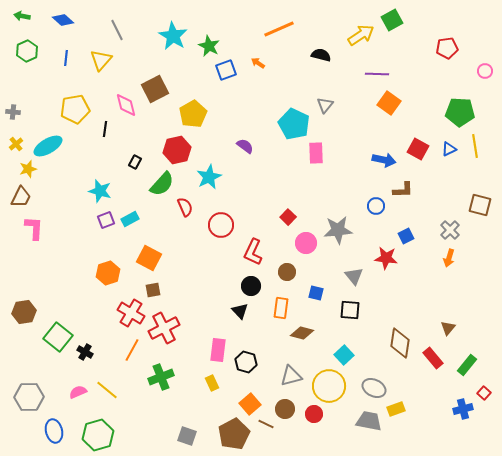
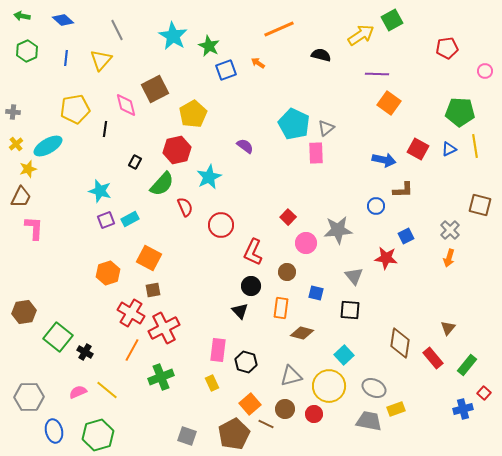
gray triangle at (325, 105): moved 1 px right, 23 px down; rotated 12 degrees clockwise
